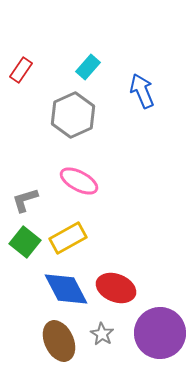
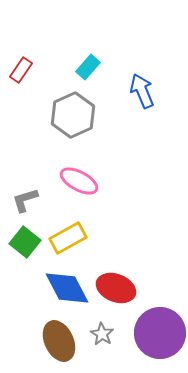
blue diamond: moved 1 px right, 1 px up
